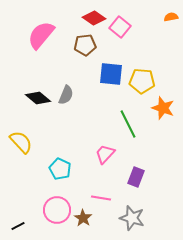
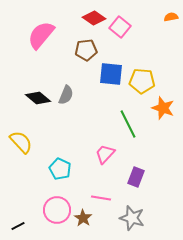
brown pentagon: moved 1 px right, 5 px down
